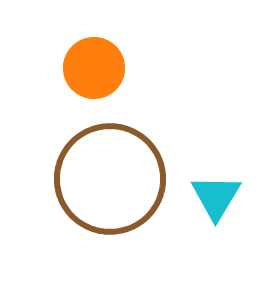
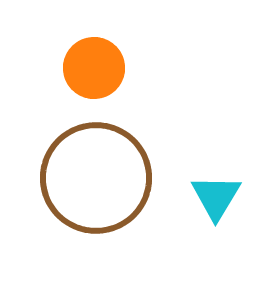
brown circle: moved 14 px left, 1 px up
